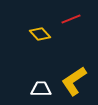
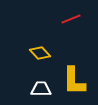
yellow diamond: moved 19 px down
yellow L-shape: rotated 56 degrees counterclockwise
